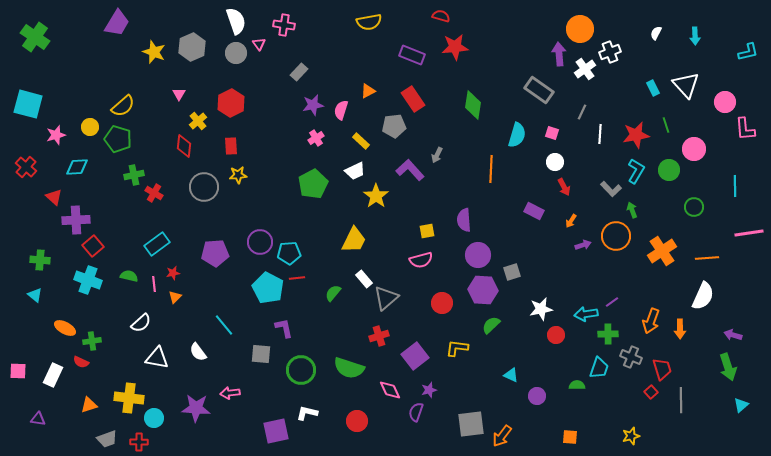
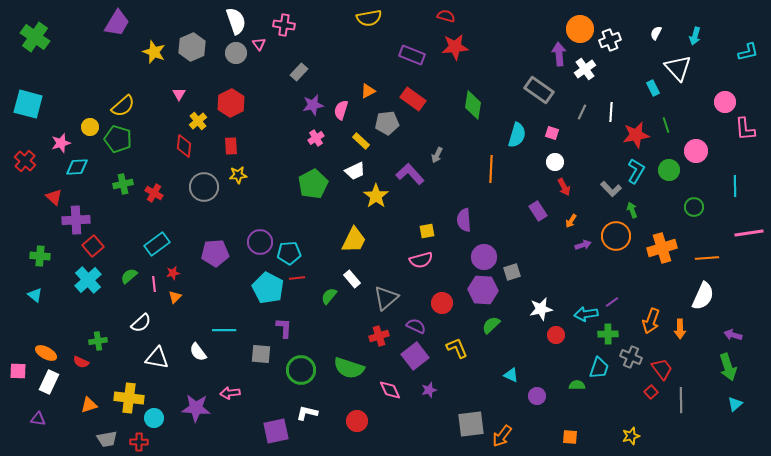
red semicircle at (441, 16): moved 5 px right
yellow semicircle at (369, 22): moved 4 px up
cyan arrow at (695, 36): rotated 18 degrees clockwise
white cross at (610, 52): moved 12 px up
white triangle at (686, 85): moved 8 px left, 17 px up
red rectangle at (413, 99): rotated 20 degrees counterclockwise
gray pentagon at (394, 126): moved 7 px left, 3 px up
white line at (600, 134): moved 11 px right, 22 px up
pink star at (56, 135): moved 5 px right, 8 px down
pink circle at (694, 149): moved 2 px right, 2 px down
red cross at (26, 167): moved 1 px left, 6 px up
purple L-shape at (410, 170): moved 4 px down
green cross at (134, 175): moved 11 px left, 9 px down
purple rectangle at (534, 211): moved 4 px right; rotated 30 degrees clockwise
orange cross at (662, 251): moved 3 px up; rotated 16 degrees clockwise
purple circle at (478, 255): moved 6 px right, 2 px down
green cross at (40, 260): moved 4 px up
green semicircle at (129, 276): rotated 54 degrees counterclockwise
white rectangle at (364, 279): moved 12 px left
cyan cross at (88, 280): rotated 28 degrees clockwise
green semicircle at (333, 293): moved 4 px left, 3 px down
cyan line at (224, 325): moved 5 px down; rotated 50 degrees counterclockwise
orange ellipse at (65, 328): moved 19 px left, 25 px down
purple L-shape at (284, 328): rotated 15 degrees clockwise
green cross at (92, 341): moved 6 px right
yellow L-shape at (457, 348): rotated 60 degrees clockwise
red trapezoid at (662, 369): rotated 20 degrees counterclockwise
white rectangle at (53, 375): moved 4 px left, 7 px down
cyan triangle at (741, 405): moved 6 px left, 1 px up
purple semicircle at (416, 412): moved 86 px up; rotated 96 degrees clockwise
gray trapezoid at (107, 439): rotated 10 degrees clockwise
